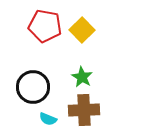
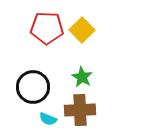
red pentagon: moved 2 px right, 2 px down; rotated 8 degrees counterclockwise
brown cross: moved 4 px left
